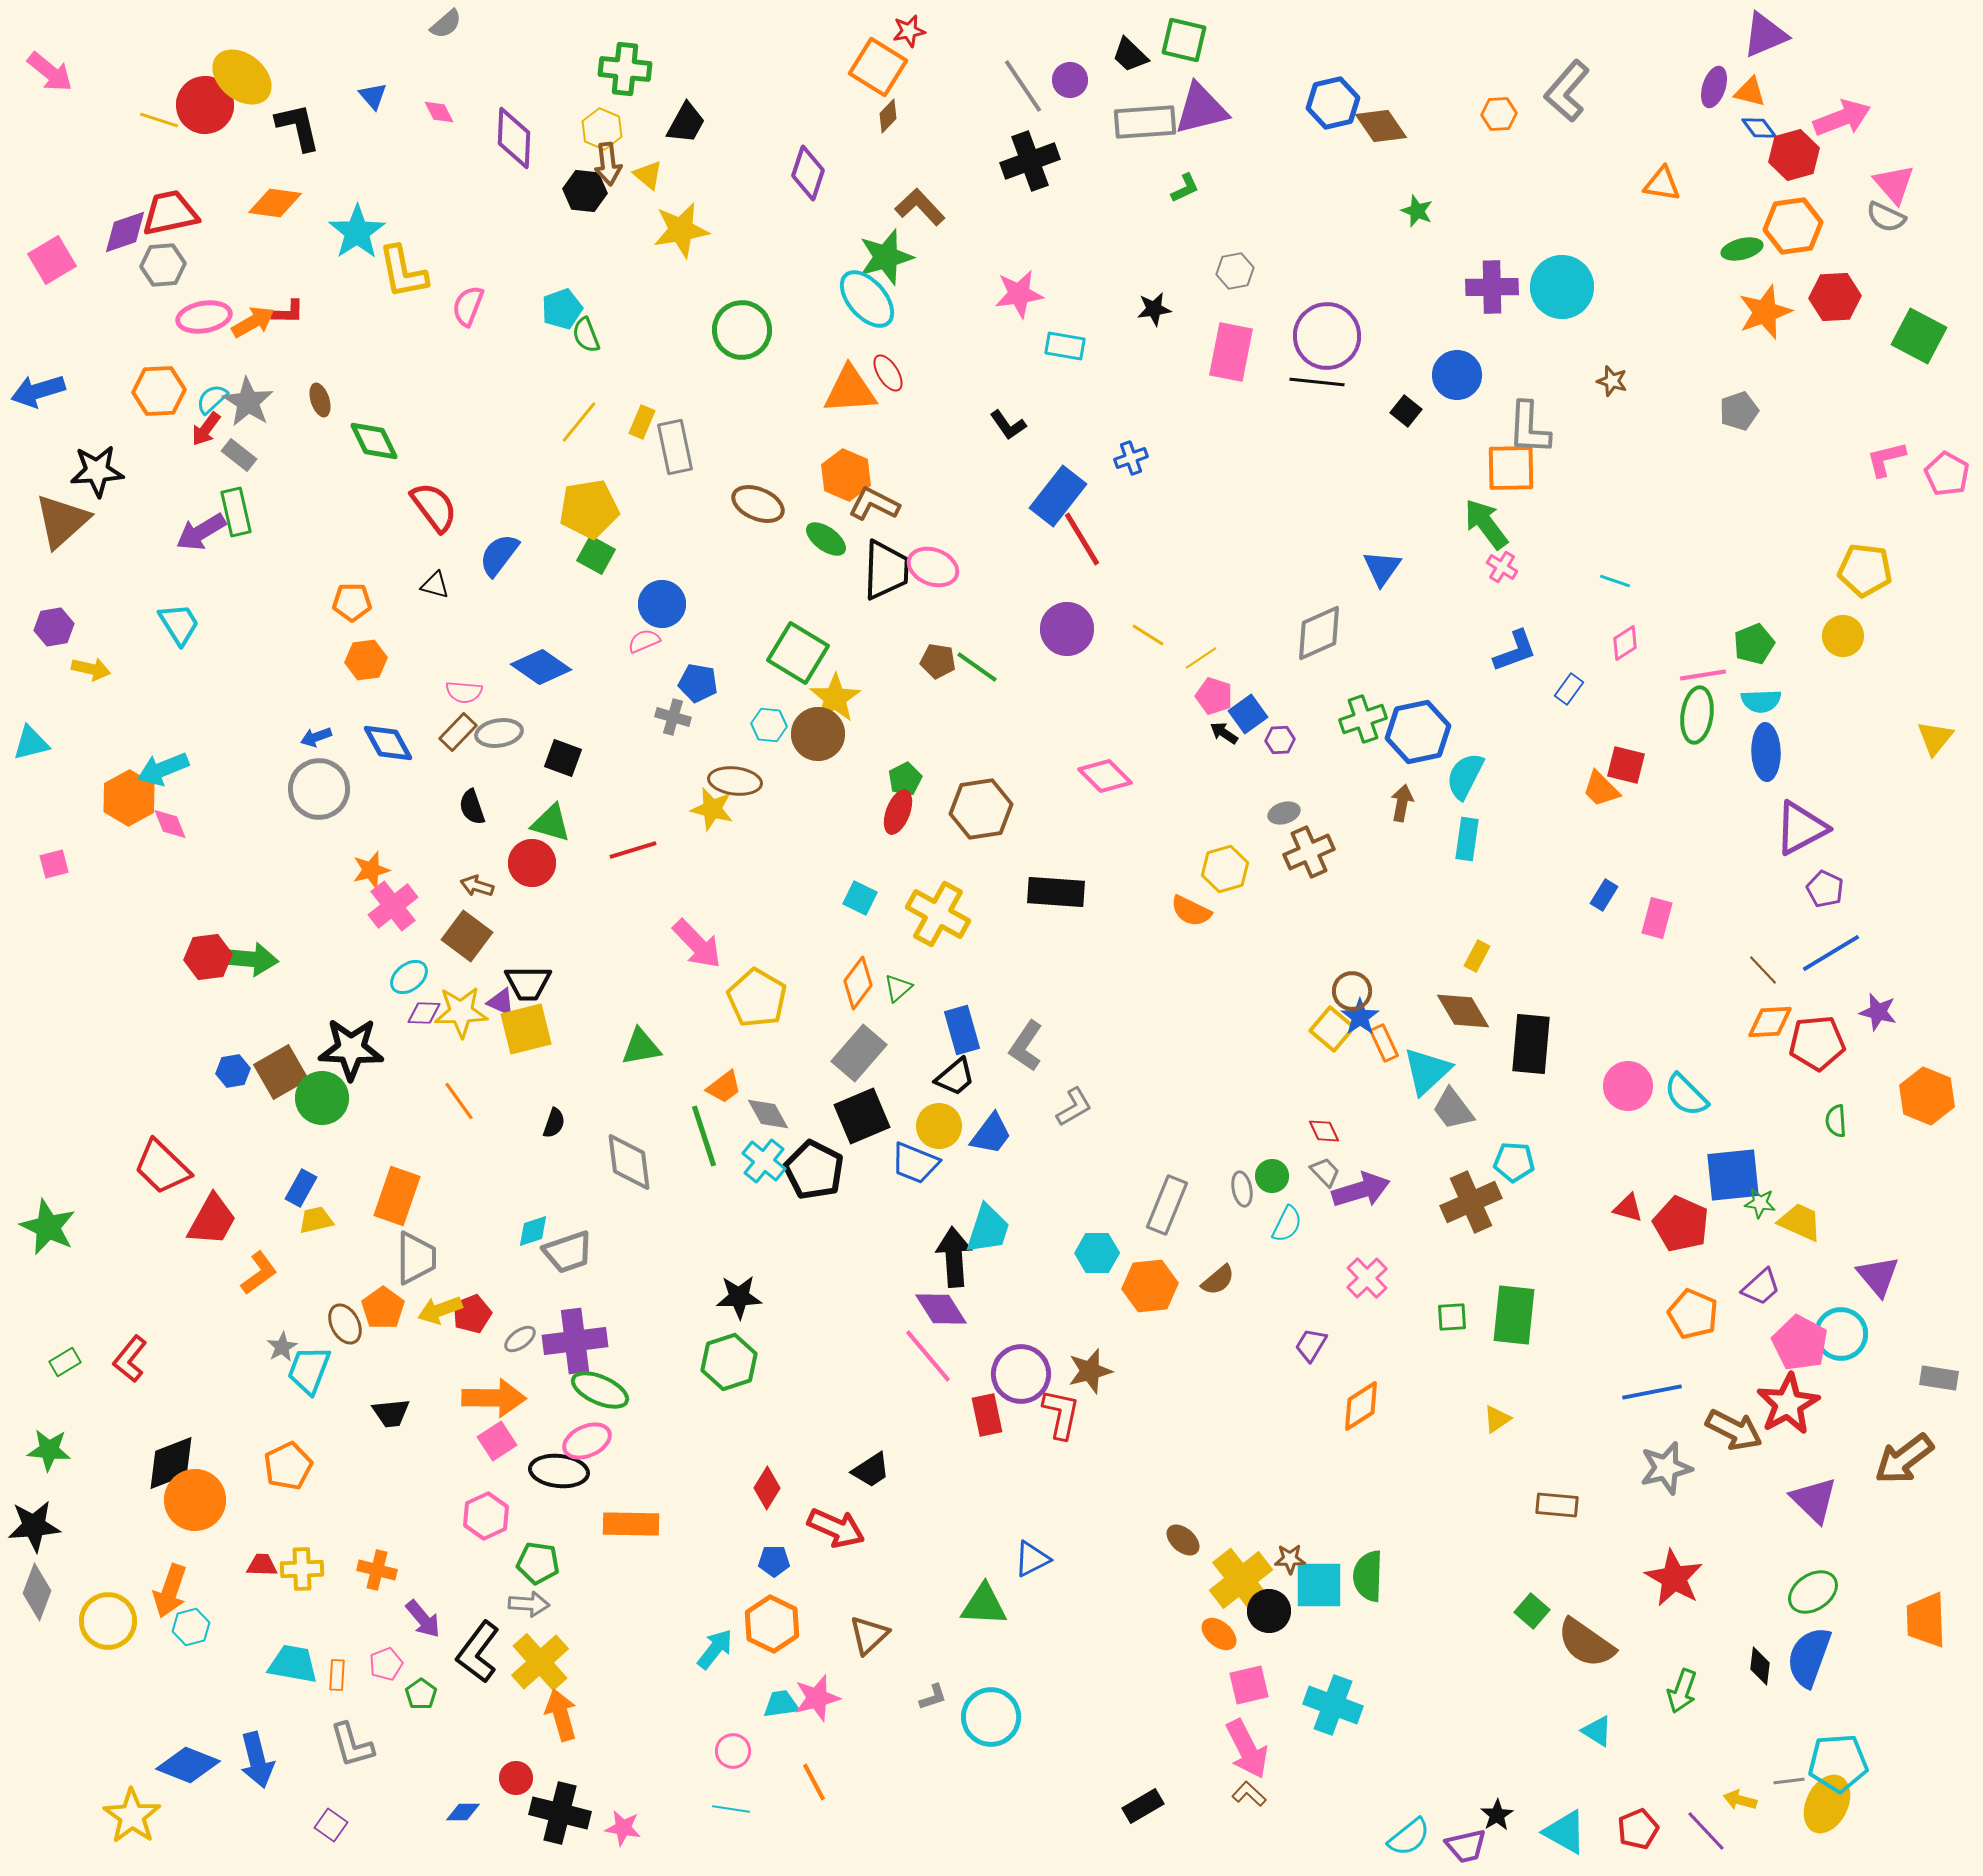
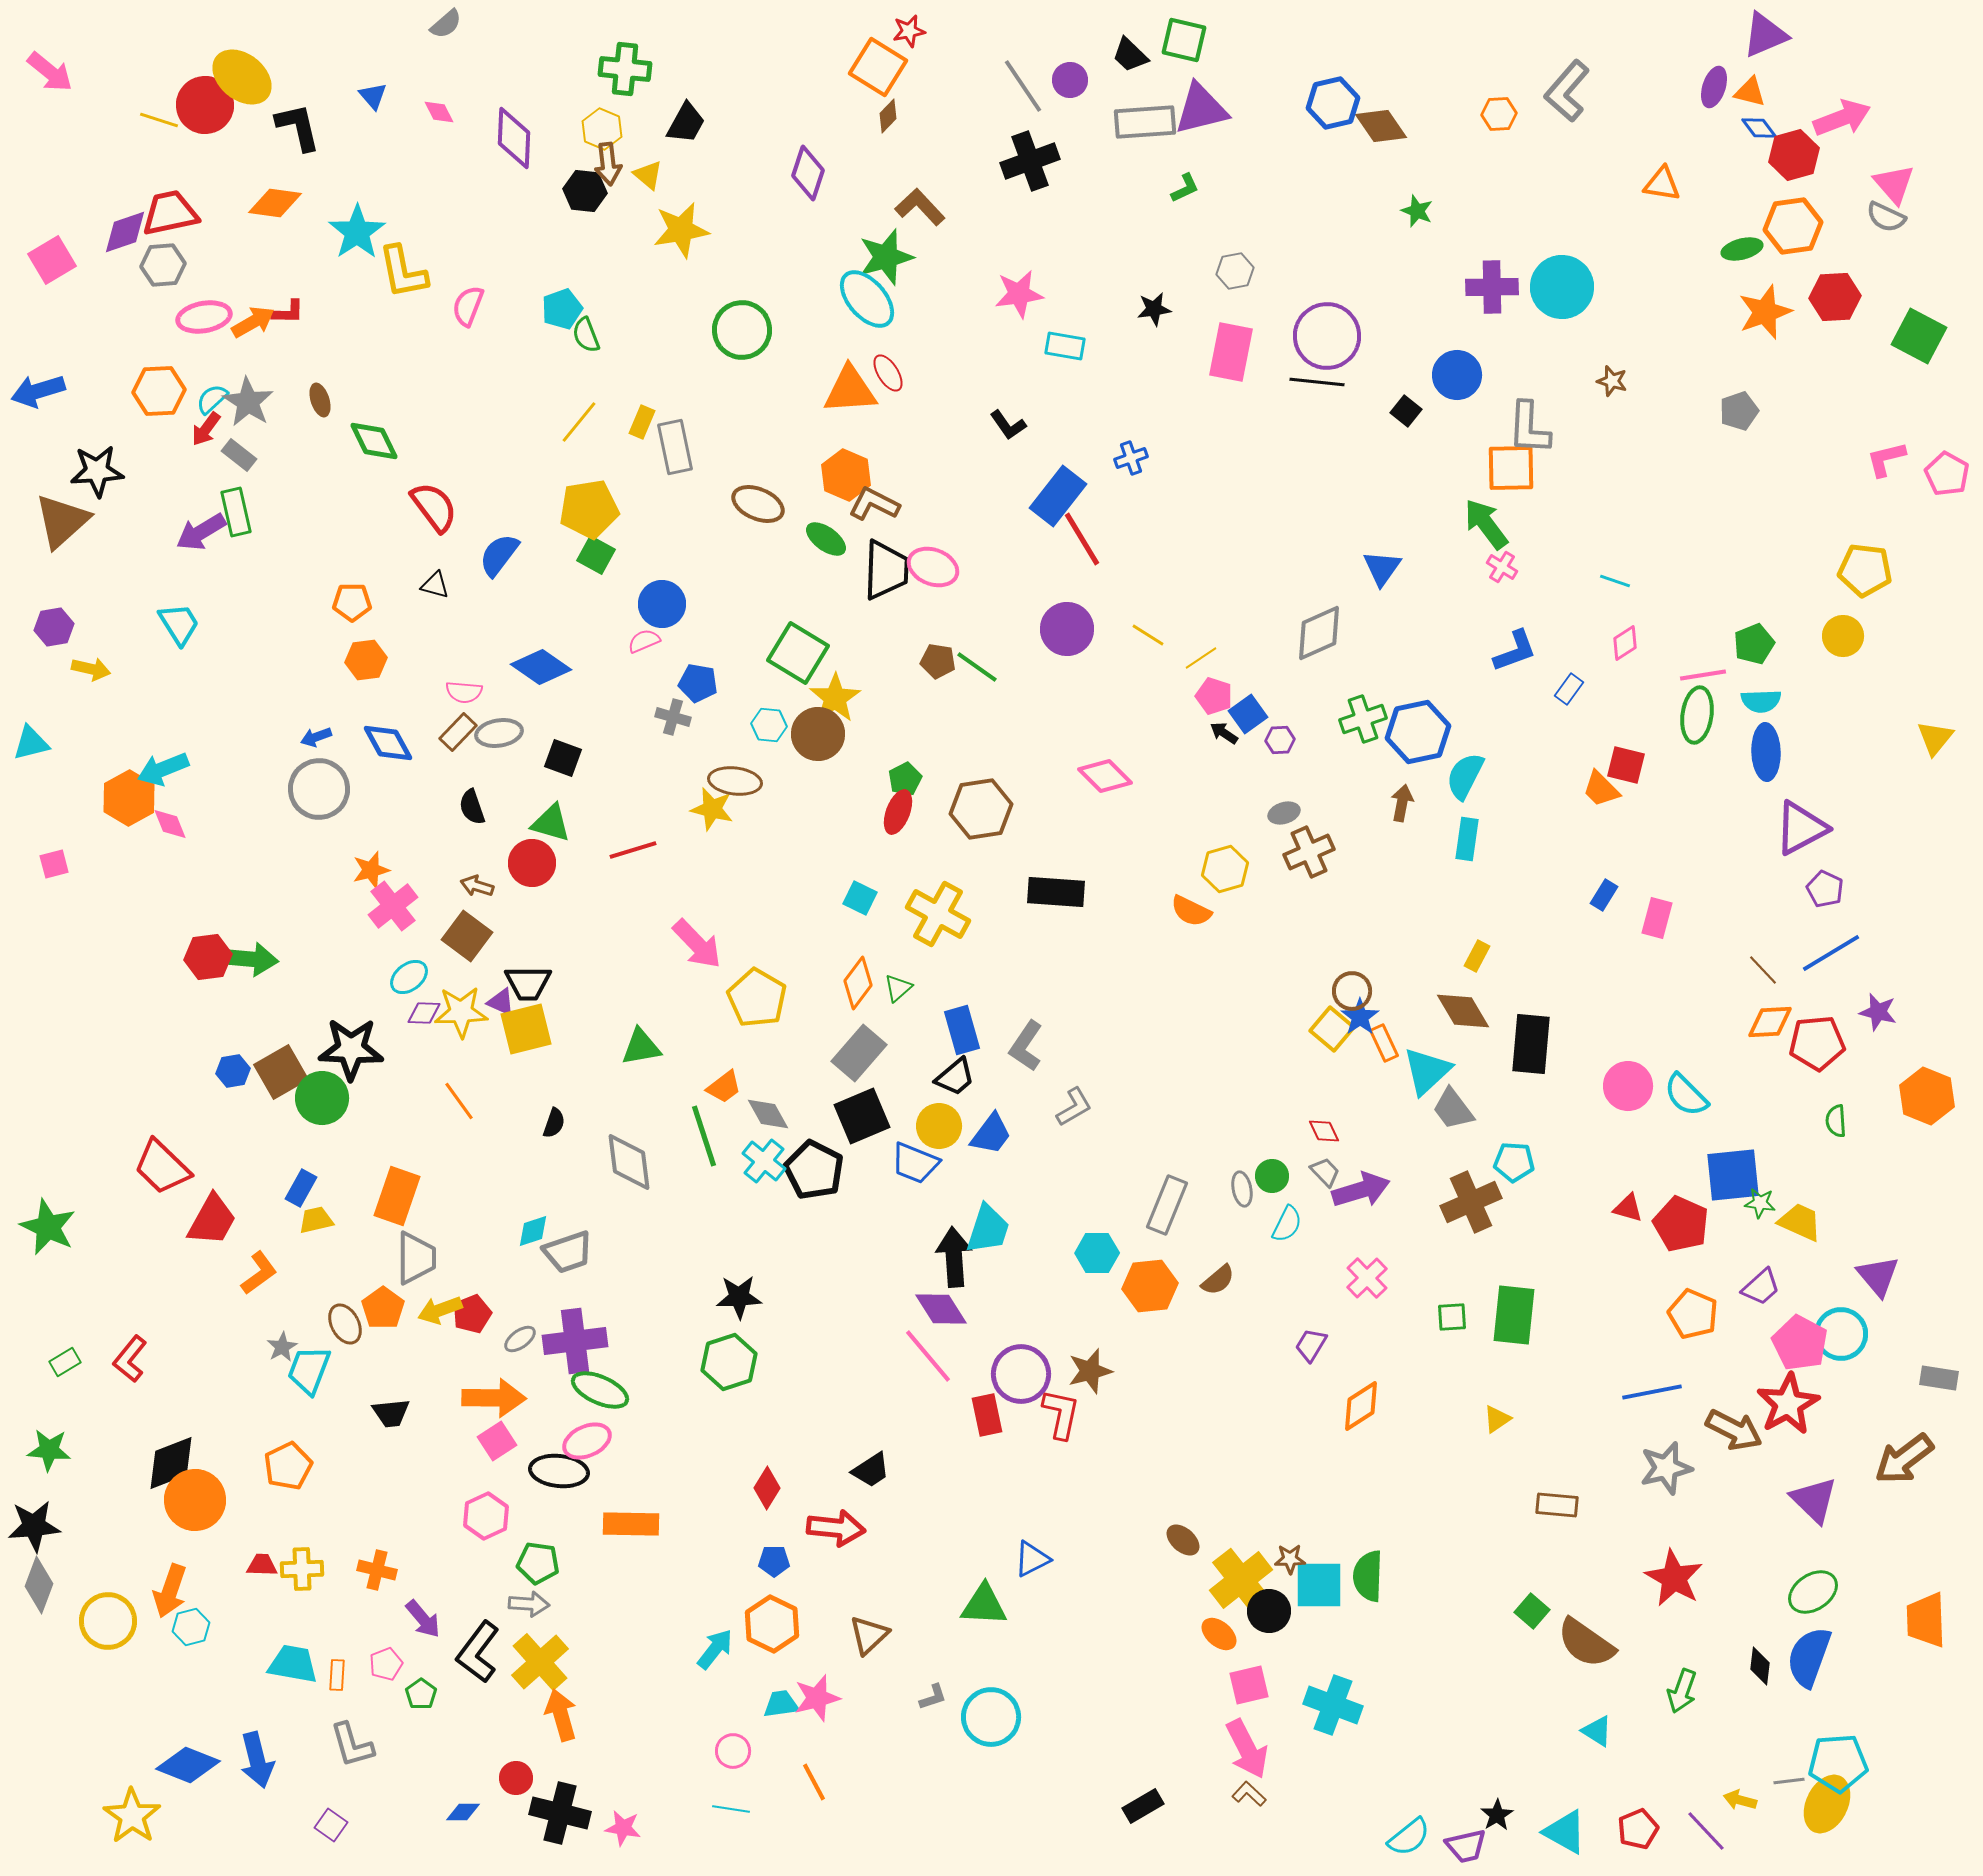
red arrow at (836, 1528): rotated 18 degrees counterclockwise
gray diamond at (37, 1592): moved 2 px right, 7 px up
